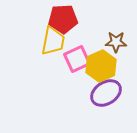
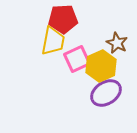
brown star: moved 1 px right, 1 px down; rotated 25 degrees clockwise
